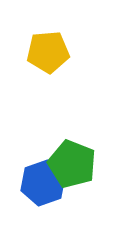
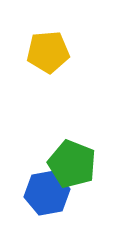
blue hexagon: moved 4 px right, 10 px down; rotated 9 degrees clockwise
